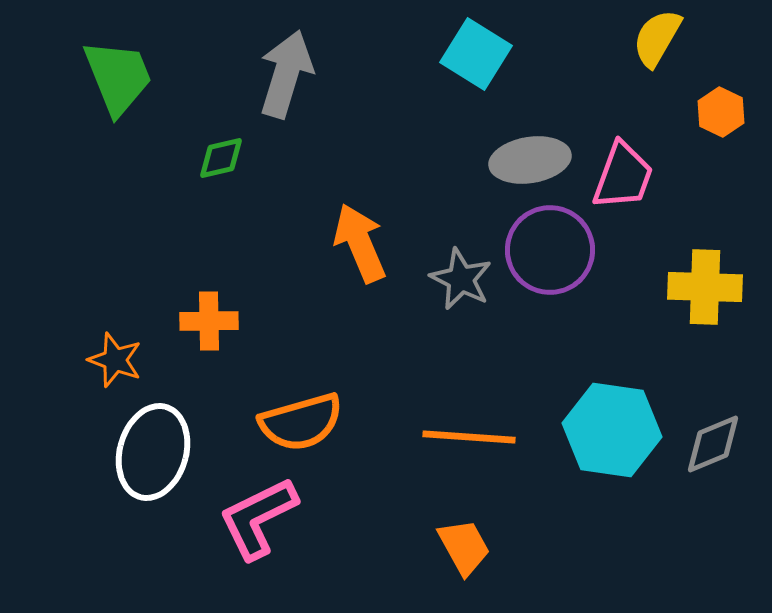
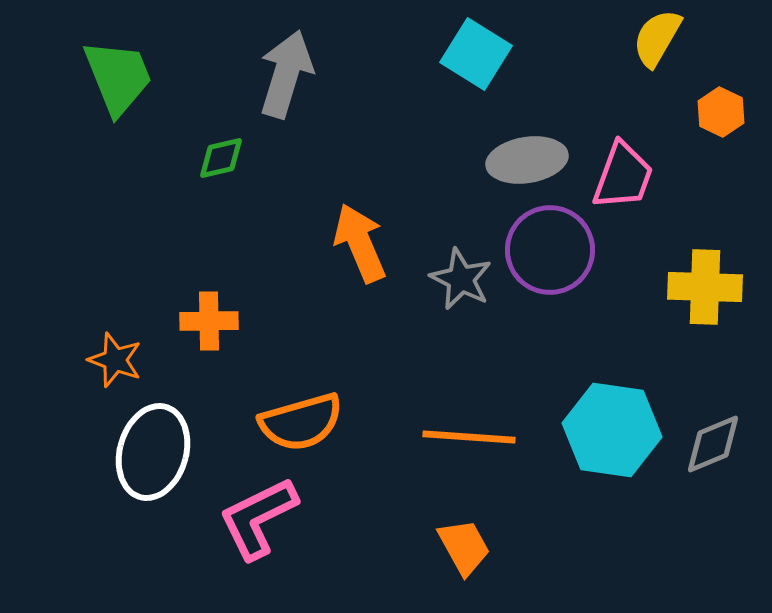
gray ellipse: moved 3 px left
